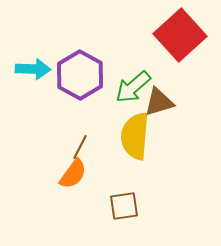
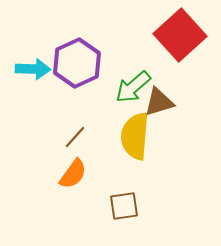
purple hexagon: moved 3 px left, 12 px up; rotated 6 degrees clockwise
brown line: moved 5 px left, 10 px up; rotated 15 degrees clockwise
